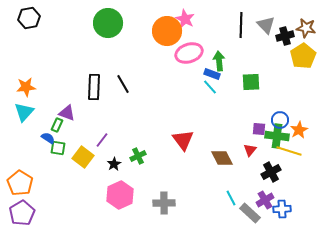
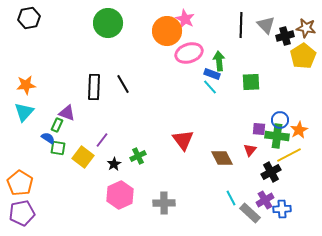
orange star at (26, 87): moved 2 px up
yellow line at (289, 151): moved 4 px down; rotated 45 degrees counterclockwise
purple pentagon at (22, 213): rotated 20 degrees clockwise
